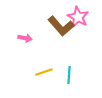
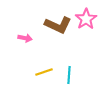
pink star: moved 8 px right, 2 px down; rotated 10 degrees clockwise
brown L-shape: moved 3 px left, 1 px up; rotated 24 degrees counterclockwise
